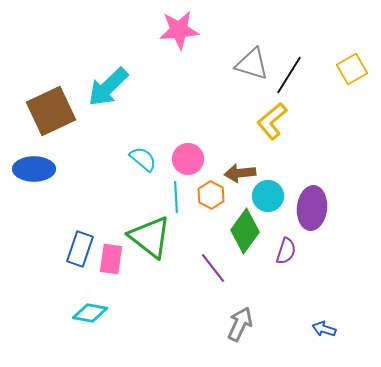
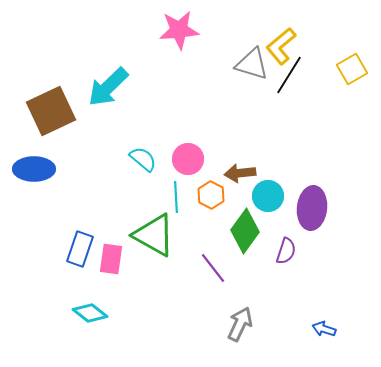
yellow L-shape: moved 9 px right, 75 px up
green triangle: moved 4 px right, 2 px up; rotated 9 degrees counterclockwise
cyan diamond: rotated 28 degrees clockwise
